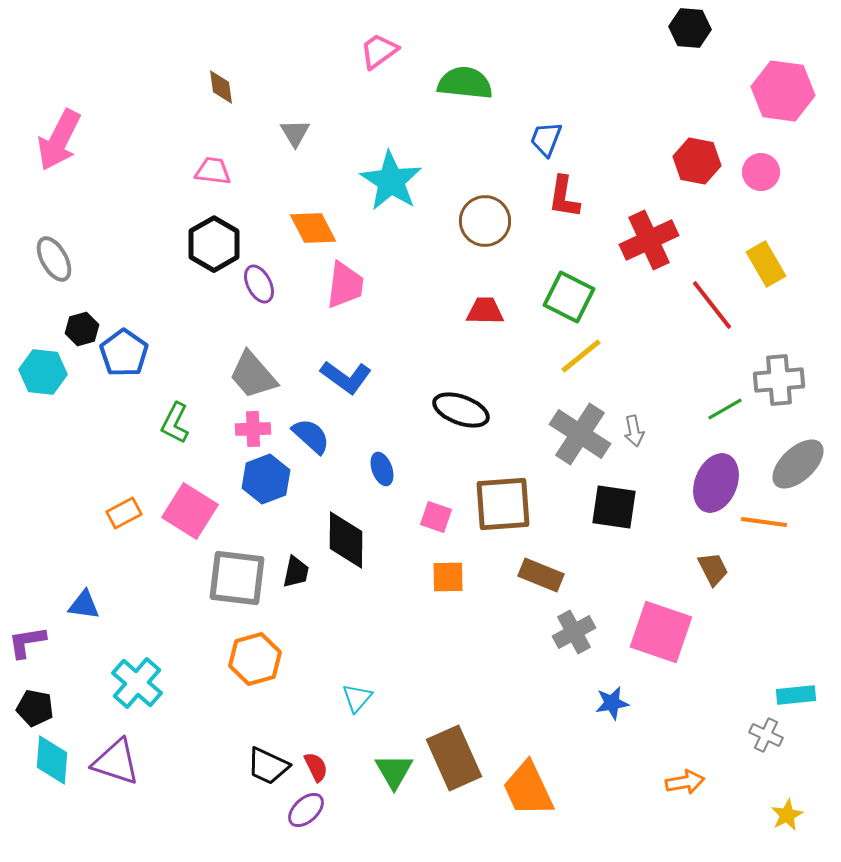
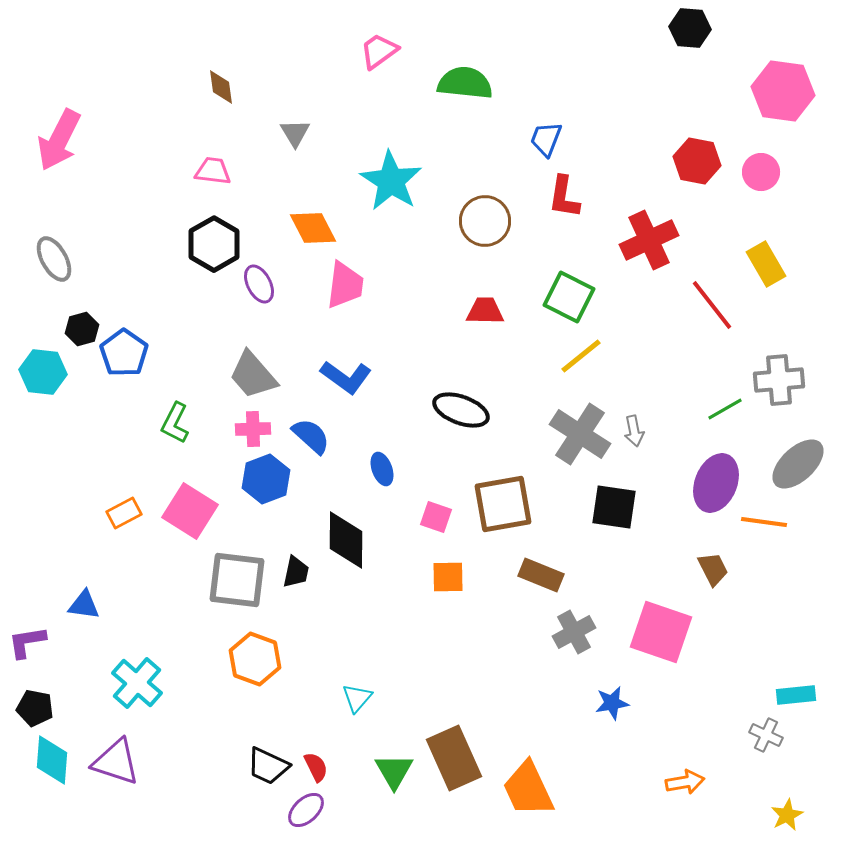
brown square at (503, 504): rotated 6 degrees counterclockwise
gray square at (237, 578): moved 2 px down
orange hexagon at (255, 659): rotated 24 degrees counterclockwise
